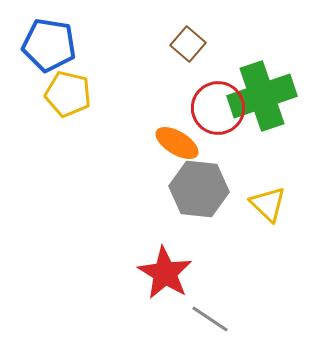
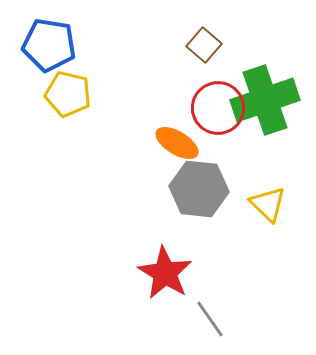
brown square: moved 16 px right, 1 px down
green cross: moved 3 px right, 4 px down
gray line: rotated 21 degrees clockwise
